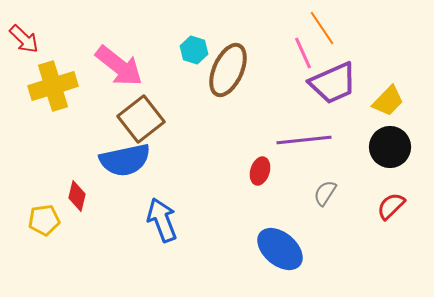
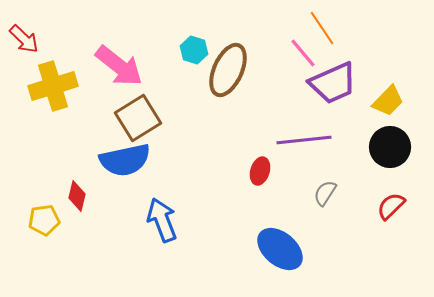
pink line: rotated 16 degrees counterclockwise
brown square: moved 3 px left, 1 px up; rotated 6 degrees clockwise
